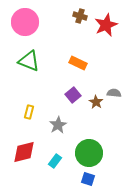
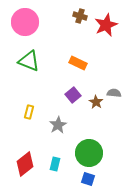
red diamond: moved 1 px right, 12 px down; rotated 25 degrees counterclockwise
cyan rectangle: moved 3 px down; rotated 24 degrees counterclockwise
